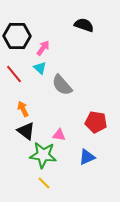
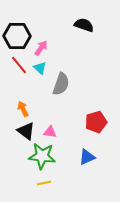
pink arrow: moved 2 px left
red line: moved 5 px right, 9 px up
gray semicircle: moved 1 px left, 1 px up; rotated 120 degrees counterclockwise
red pentagon: rotated 25 degrees counterclockwise
pink triangle: moved 9 px left, 3 px up
green star: moved 1 px left, 1 px down
yellow line: rotated 56 degrees counterclockwise
